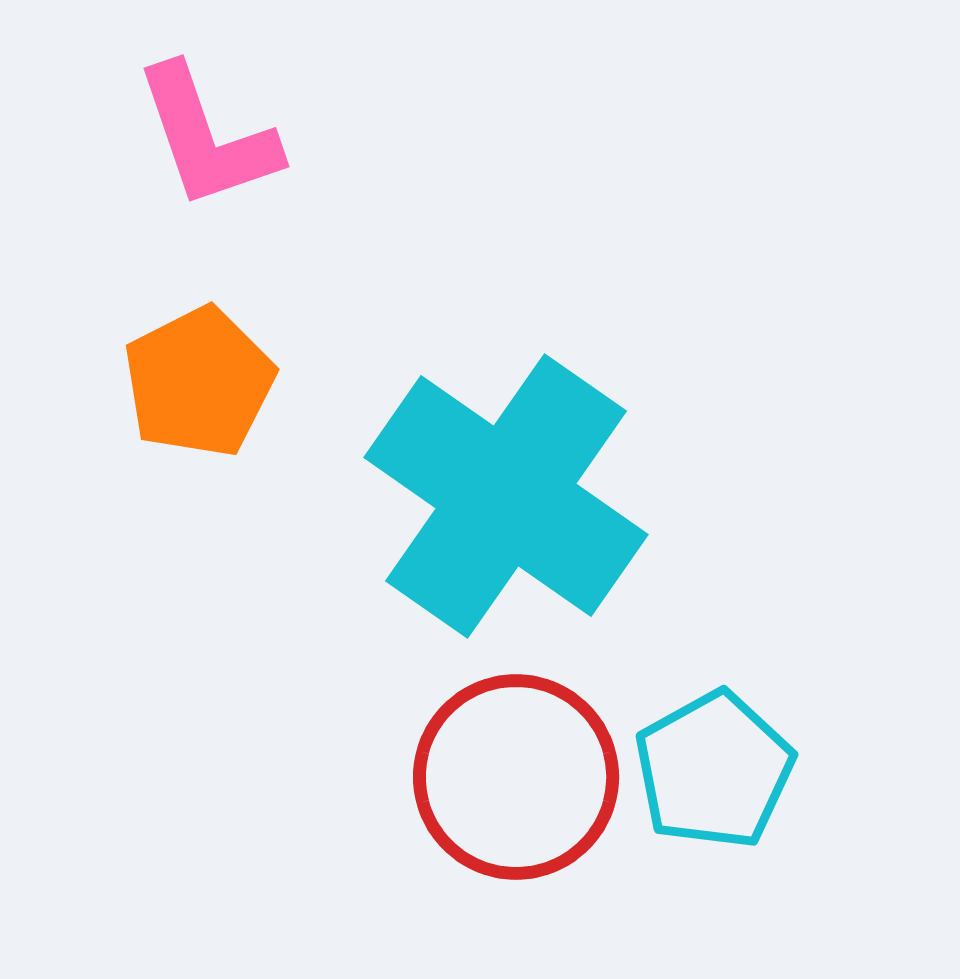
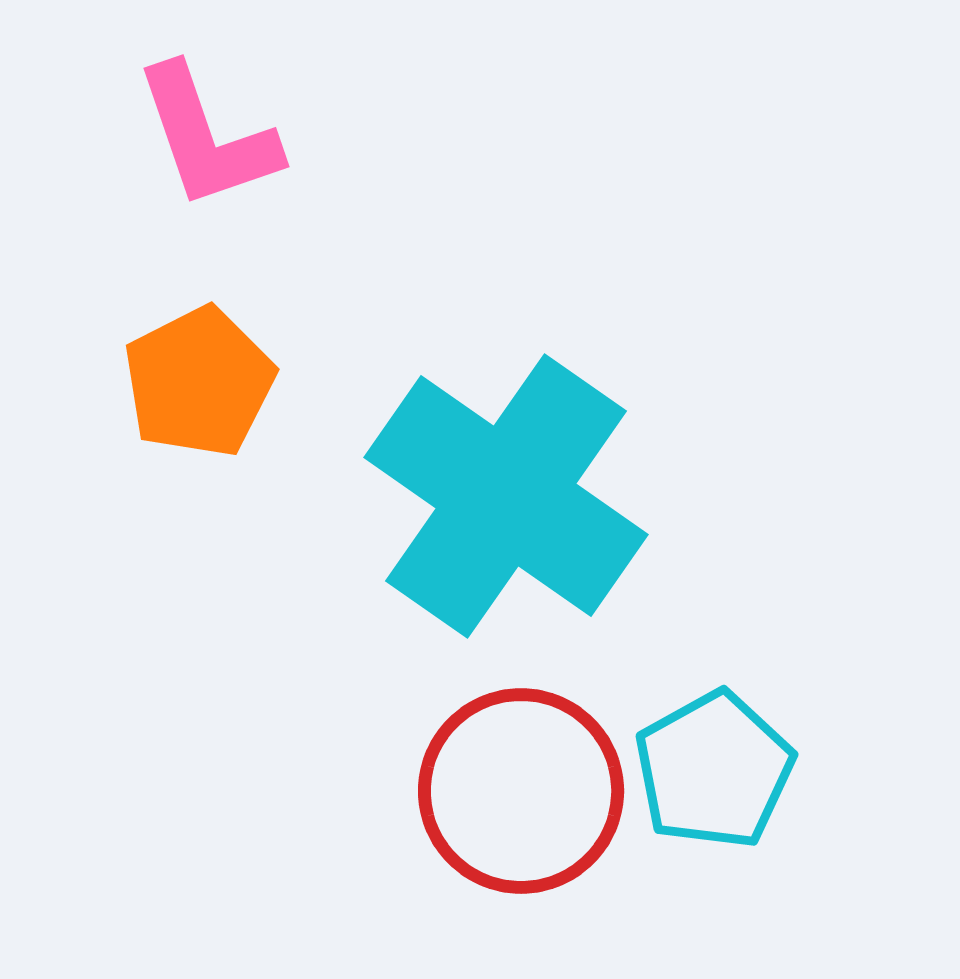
red circle: moved 5 px right, 14 px down
